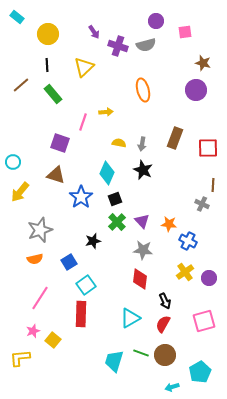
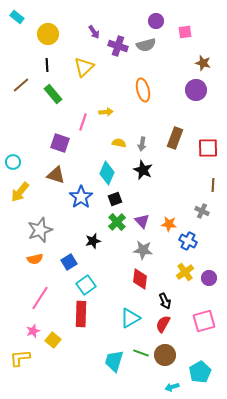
gray cross at (202, 204): moved 7 px down
